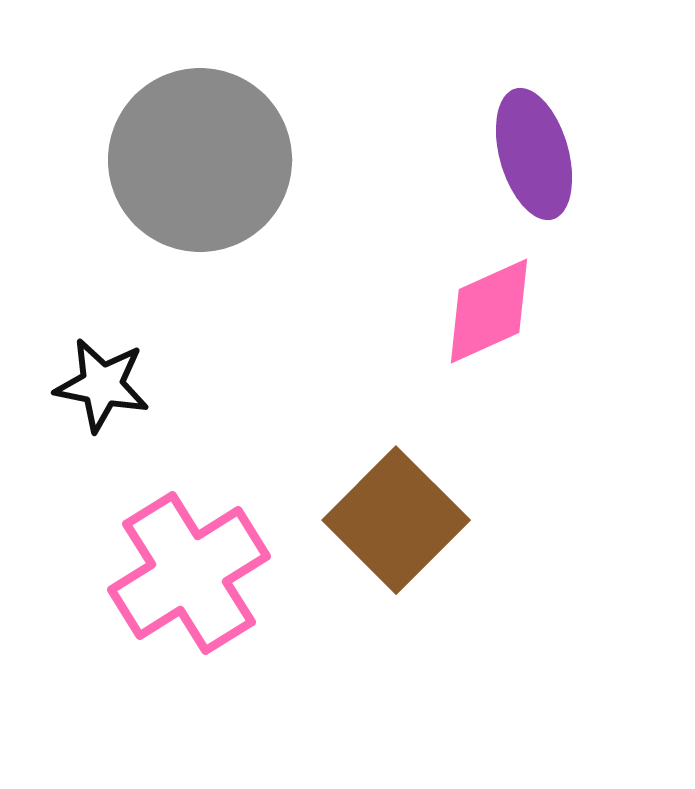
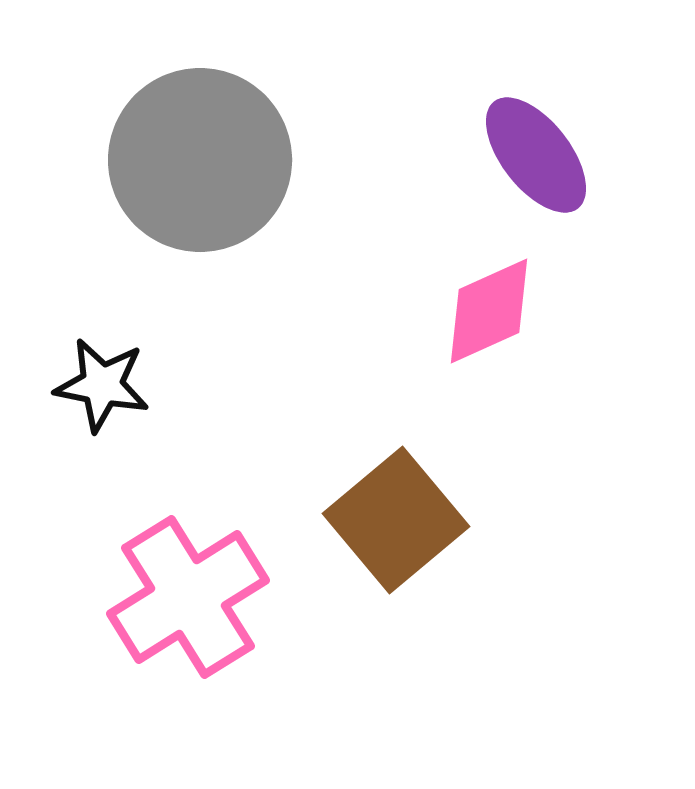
purple ellipse: moved 2 px right, 1 px down; rotated 22 degrees counterclockwise
brown square: rotated 5 degrees clockwise
pink cross: moved 1 px left, 24 px down
